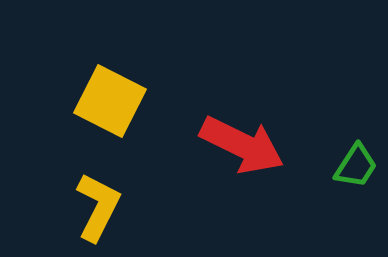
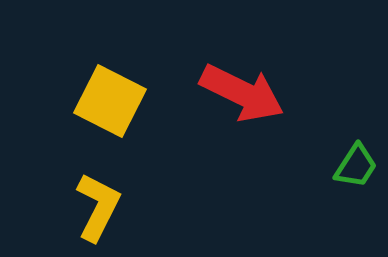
red arrow: moved 52 px up
